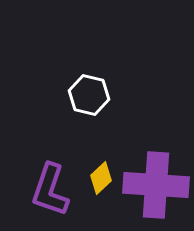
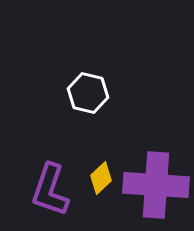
white hexagon: moved 1 px left, 2 px up
